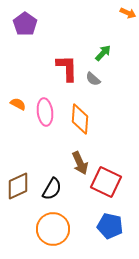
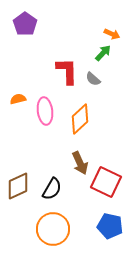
orange arrow: moved 16 px left, 21 px down
red L-shape: moved 3 px down
orange semicircle: moved 5 px up; rotated 42 degrees counterclockwise
pink ellipse: moved 1 px up
orange diamond: rotated 44 degrees clockwise
